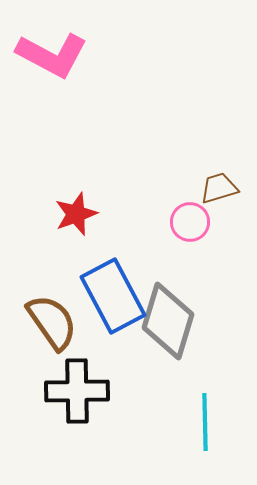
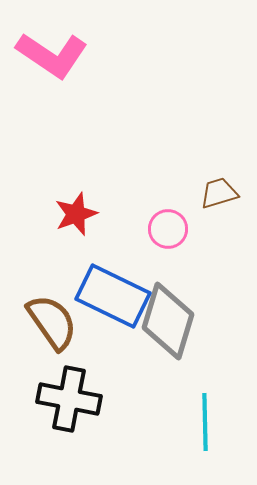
pink L-shape: rotated 6 degrees clockwise
brown trapezoid: moved 5 px down
pink circle: moved 22 px left, 7 px down
blue rectangle: rotated 36 degrees counterclockwise
black cross: moved 8 px left, 8 px down; rotated 12 degrees clockwise
